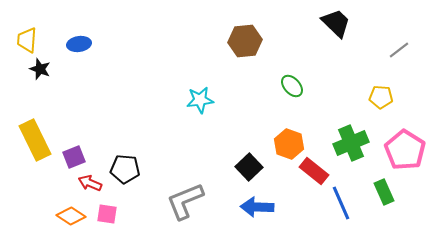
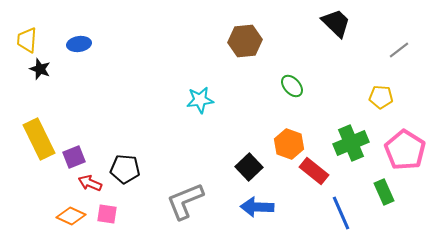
yellow rectangle: moved 4 px right, 1 px up
blue line: moved 10 px down
orange diamond: rotated 8 degrees counterclockwise
